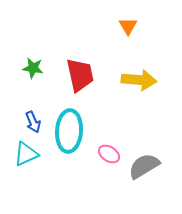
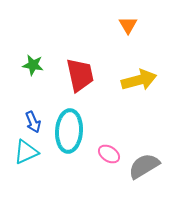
orange triangle: moved 1 px up
green star: moved 3 px up
yellow arrow: rotated 20 degrees counterclockwise
cyan triangle: moved 2 px up
